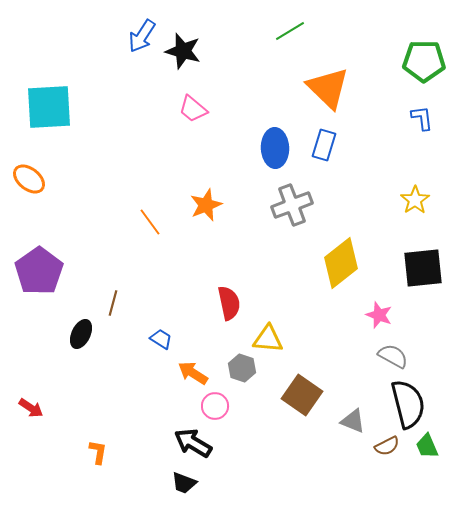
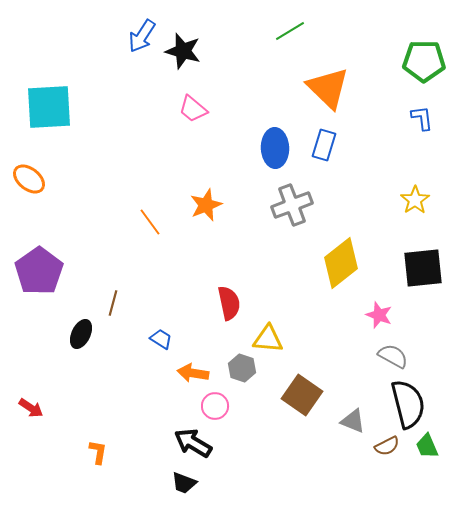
orange arrow: rotated 24 degrees counterclockwise
